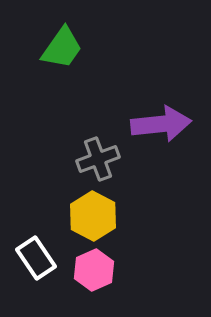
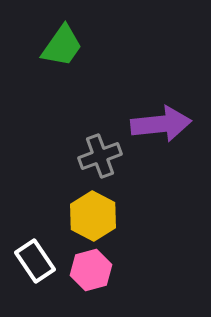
green trapezoid: moved 2 px up
gray cross: moved 2 px right, 3 px up
white rectangle: moved 1 px left, 3 px down
pink hexagon: moved 3 px left; rotated 9 degrees clockwise
